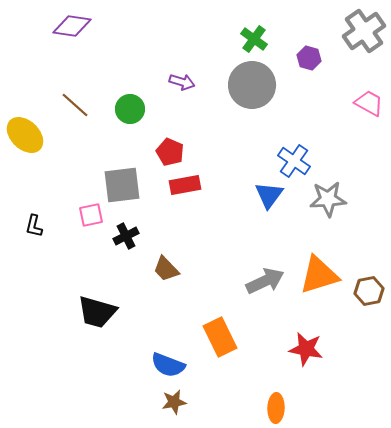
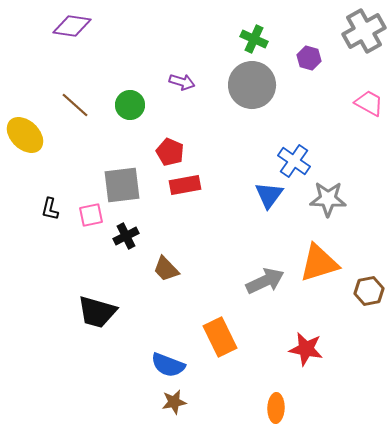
gray cross: rotated 6 degrees clockwise
green cross: rotated 12 degrees counterclockwise
green circle: moved 4 px up
gray star: rotated 6 degrees clockwise
black L-shape: moved 16 px right, 17 px up
orange triangle: moved 12 px up
